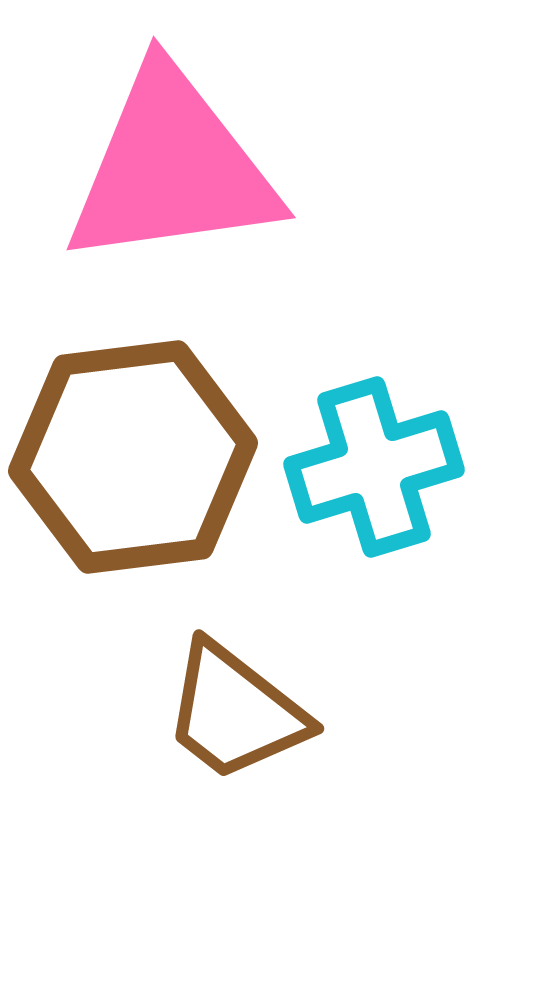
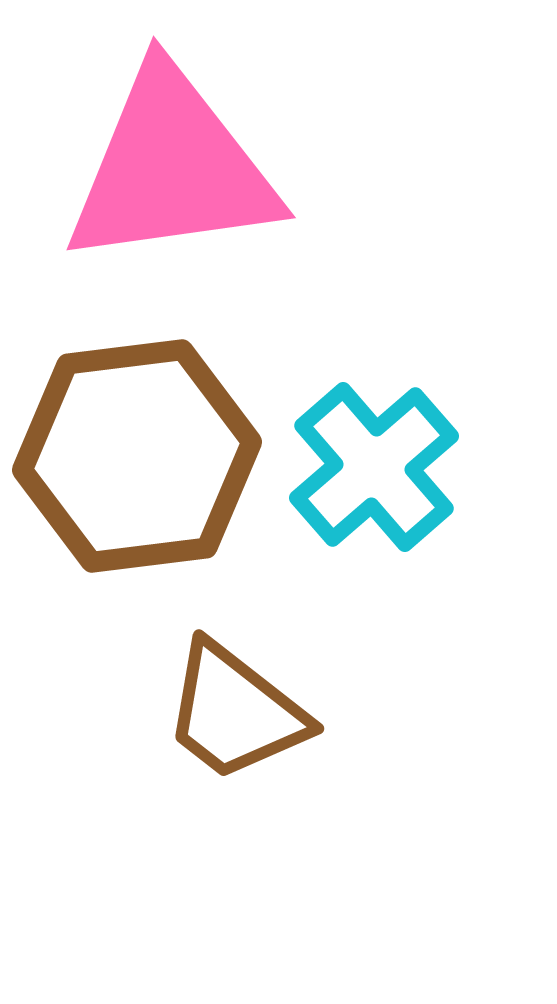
brown hexagon: moved 4 px right, 1 px up
cyan cross: rotated 24 degrees counterclockwise
